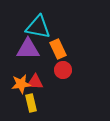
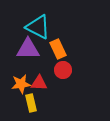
cyan triangle: rotated 16 degrees clockwise
red triangle: moved 4 px right, 1 px down
